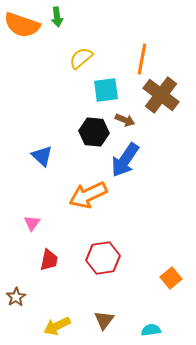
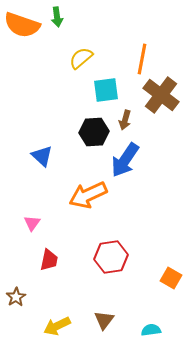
brown arrow: rotated 84 degrees clockwise
black hexagon: rotated 8 degrees counterclockwise
red hexagon: moved 8 px right, 1 px up
orange square: rotated 20 degrees counterclockwise
